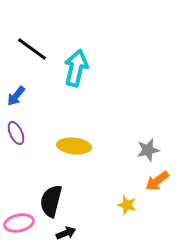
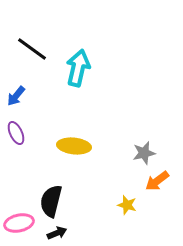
cyan arrow: moved 2 px right
gray star: moved 4 px left, 3 px down
black arrow: moved 9 px left
